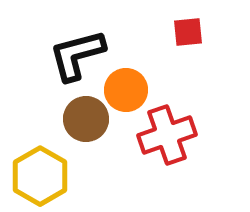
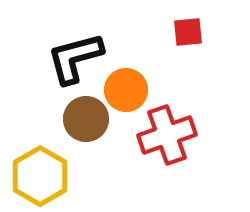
black L-shape: moved 2 px left, 3 px down
